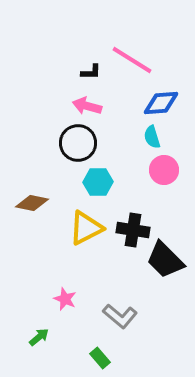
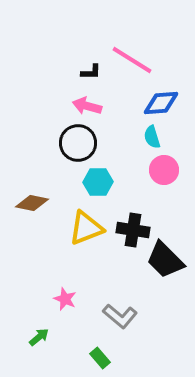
yellow triangle: rotated 6 degrees clockwise
